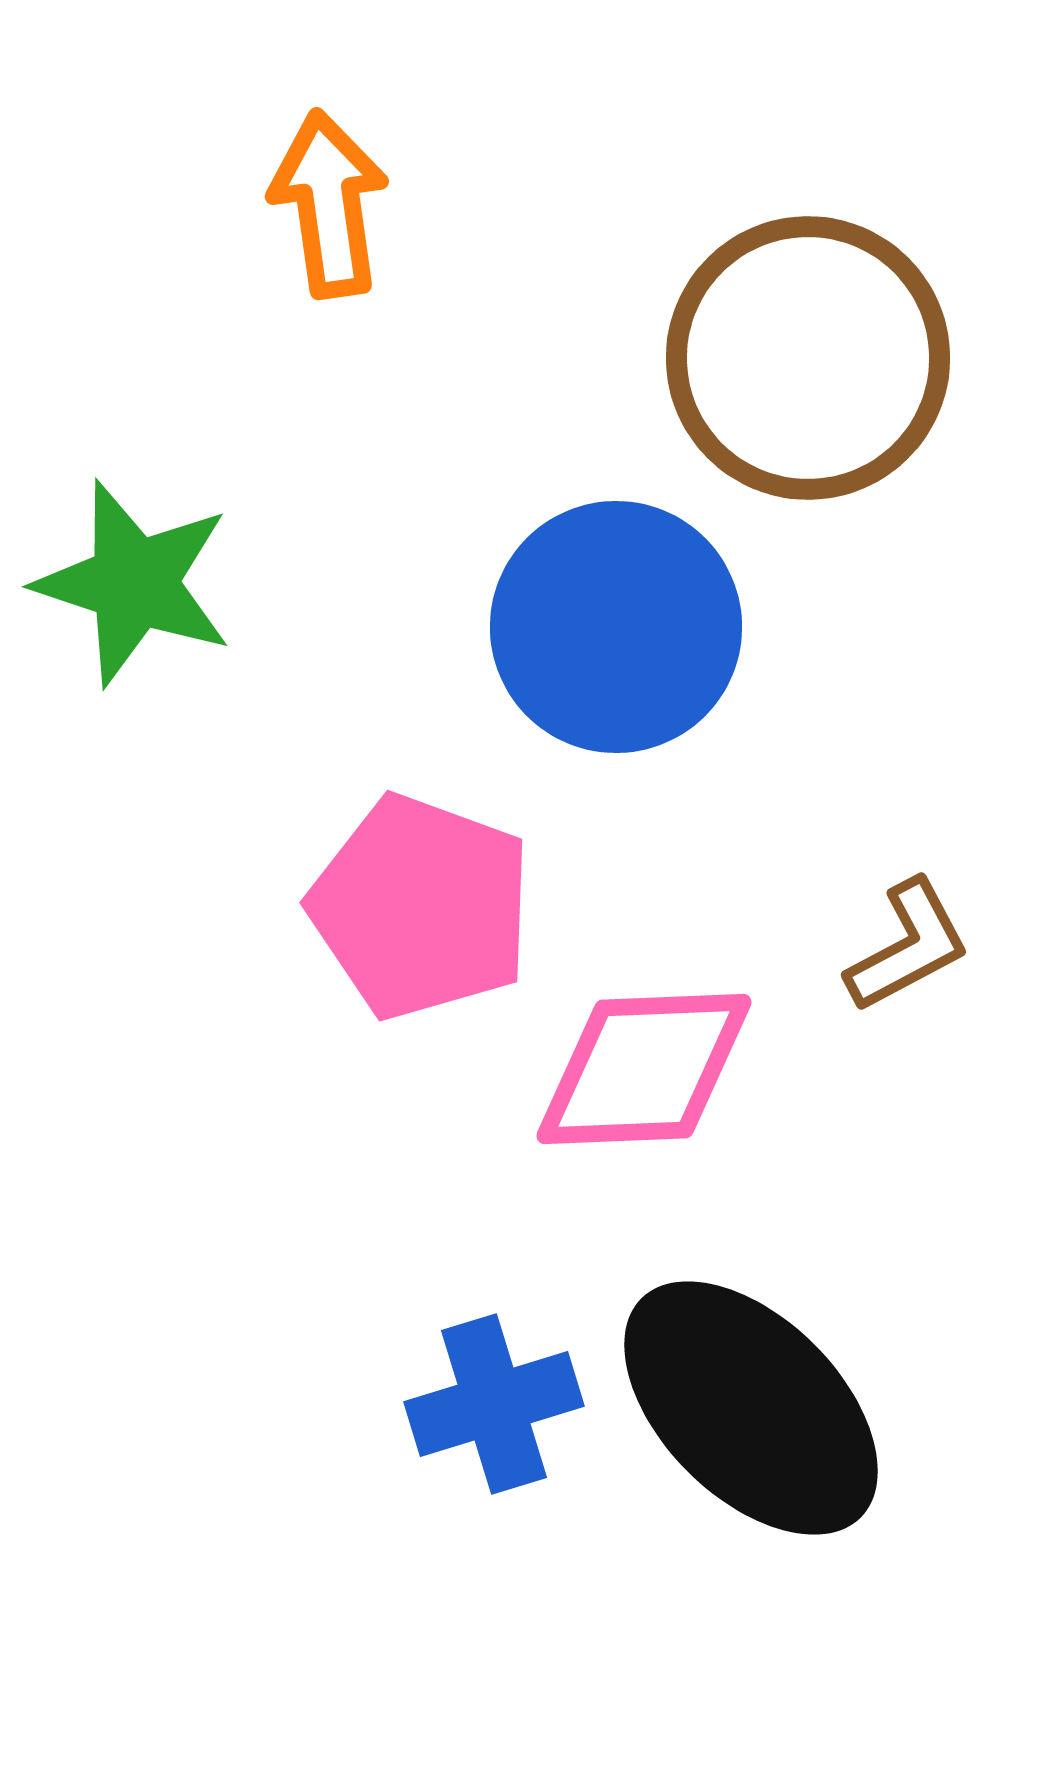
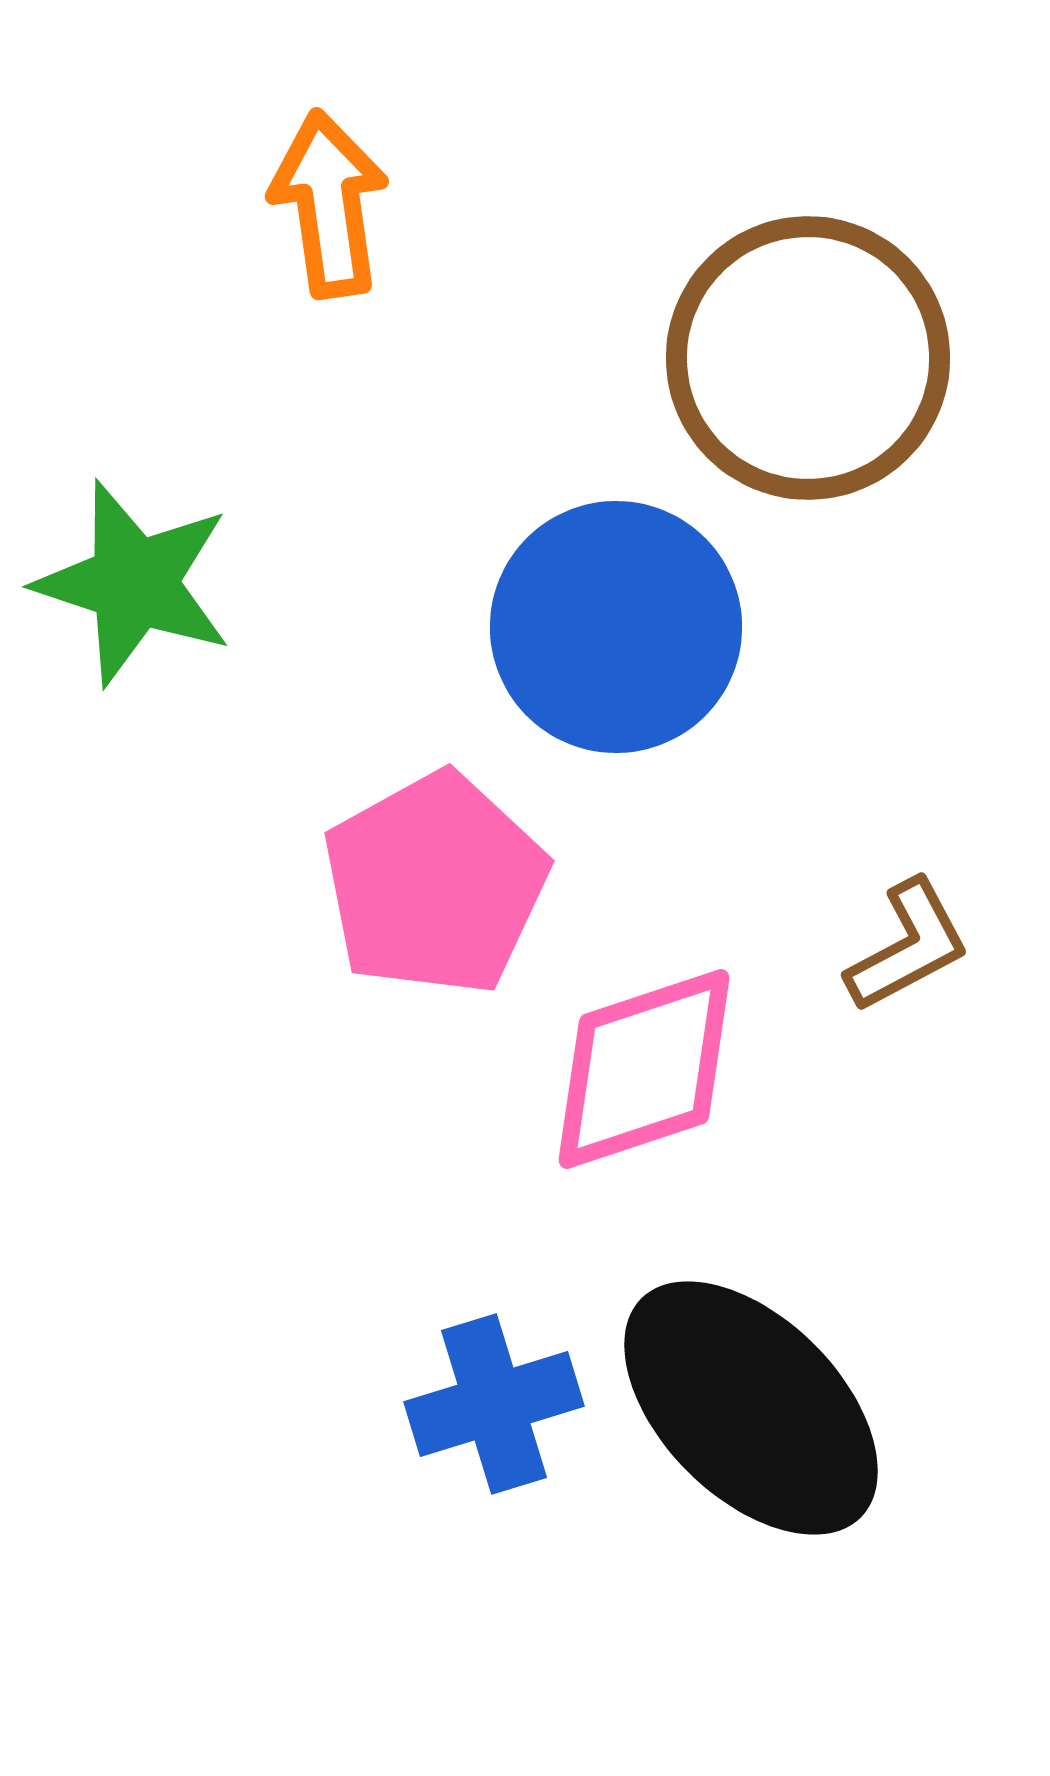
pink pentagon: moved 14 px right, 23 px up; rotated 23 degrees clockwise
pink diamond: rotated 16 degrees counterclockwise
